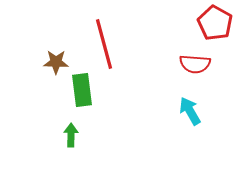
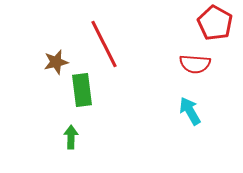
red line: rotated 12 degrees counterclockwise
brown star: rotated 15 degrees counterclockwise
green arrow: moved 2 px down
